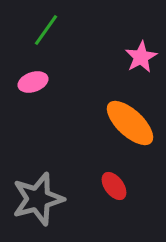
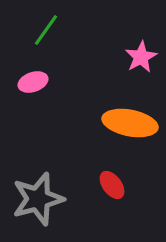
orange ellipse: rotated 32 degrees counterclockwise
red ellipse: moved 2 px left, 1 px up
